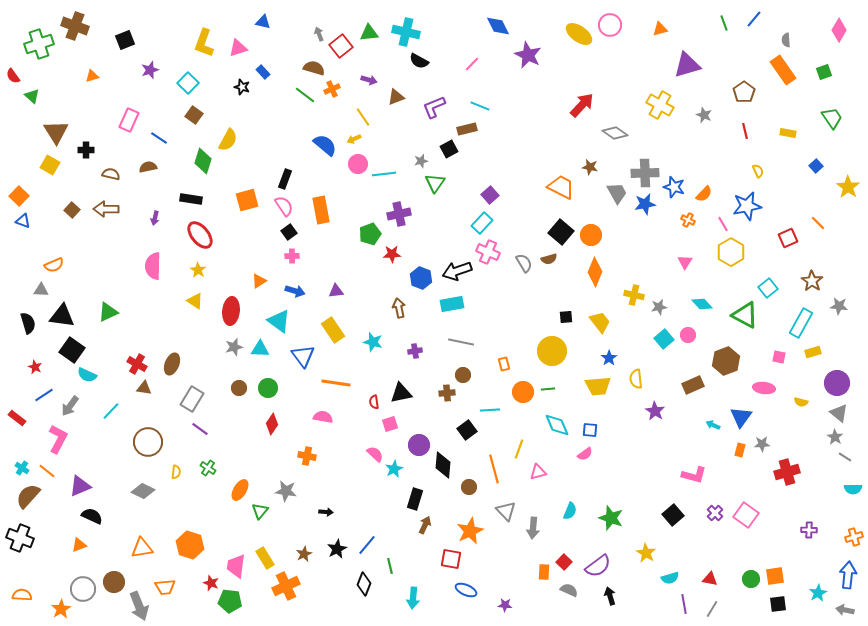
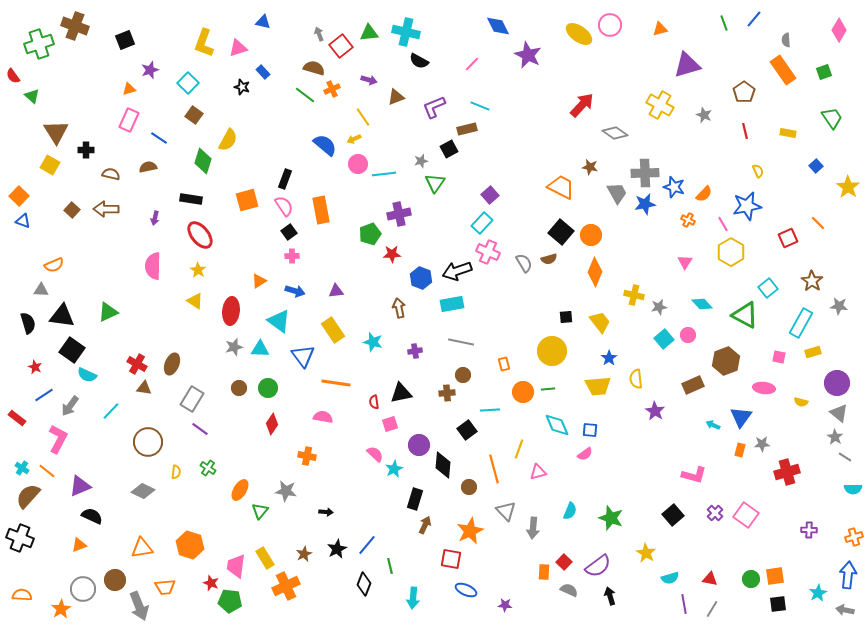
orange triangle at (92, 76): moved 37 px right, 13 px down
brown circle at (114, 582): moved 1 px right, 2 px up
